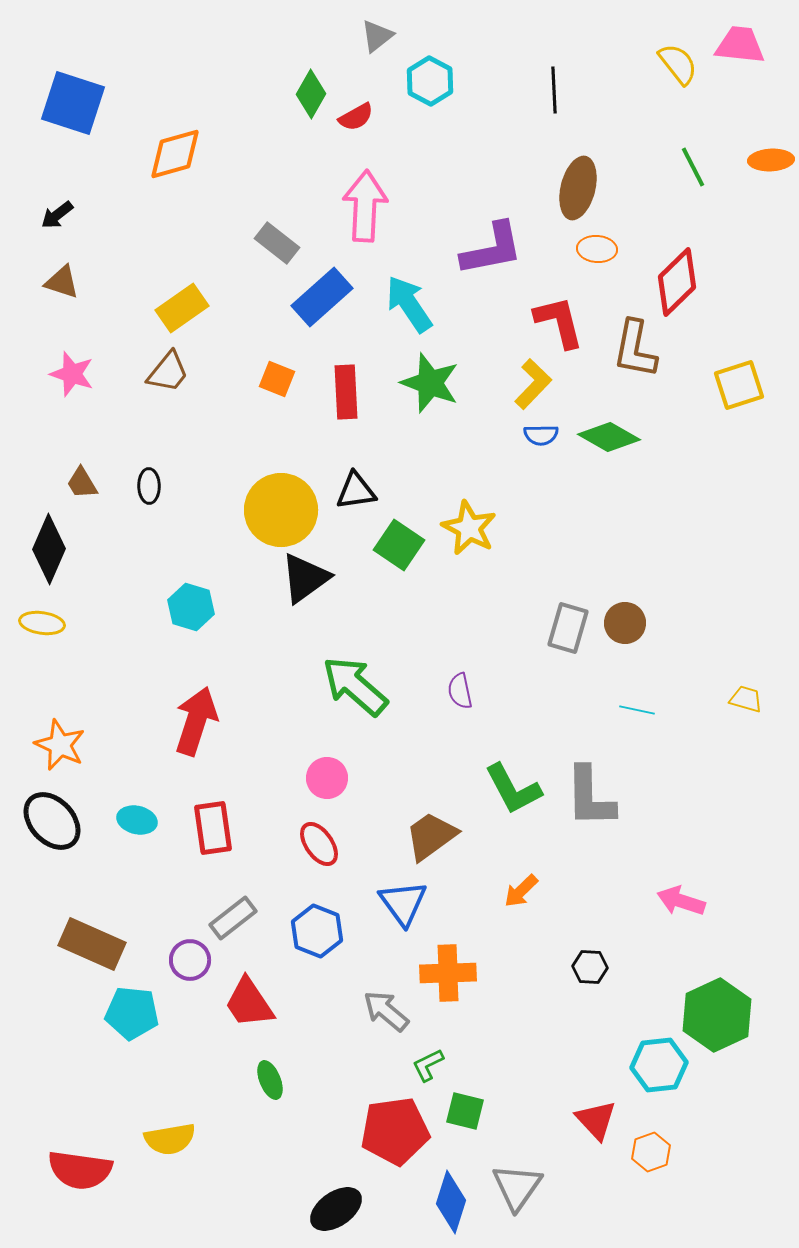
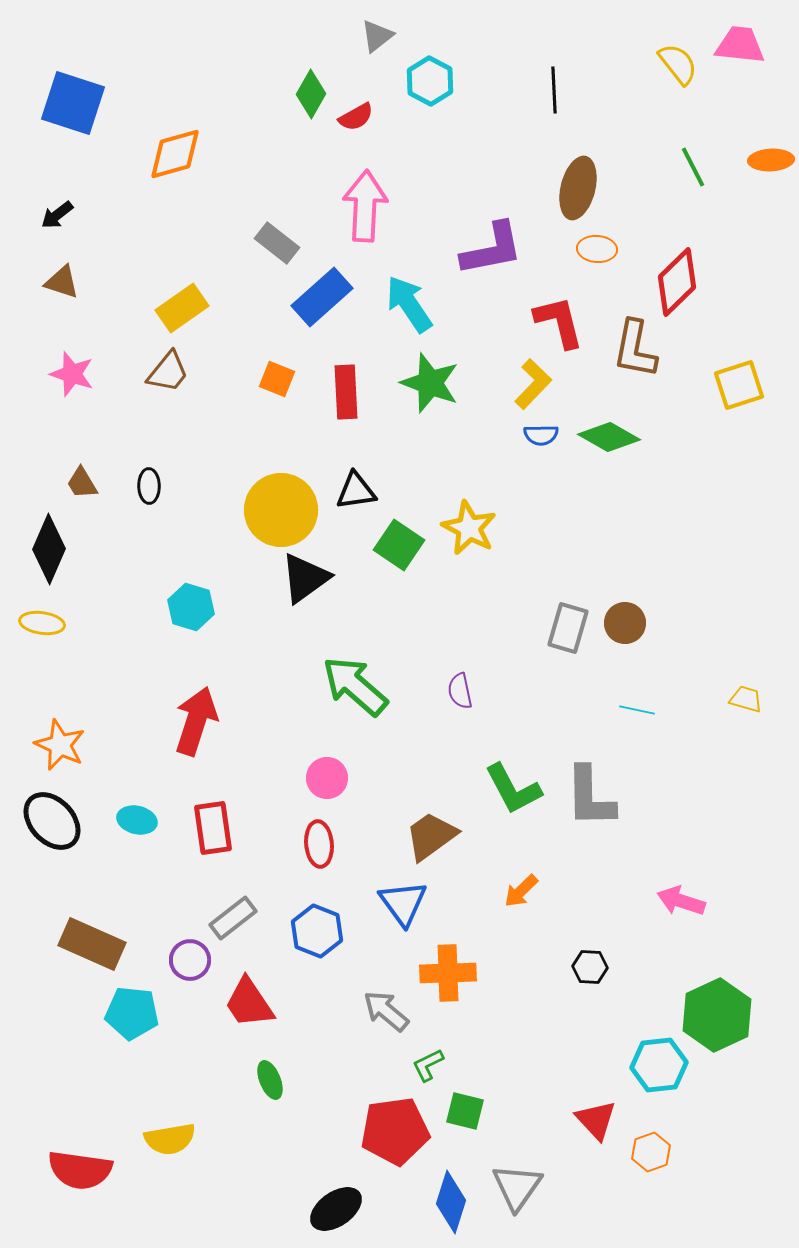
red ellipse at (319, 844): rotated 30 degrees clockwise
